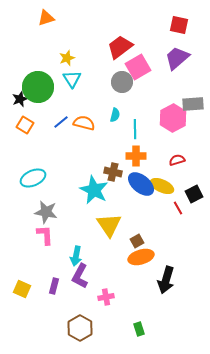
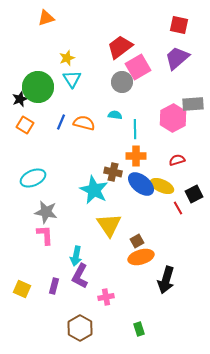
cyan semicircle: rotated 96 degrees counterclockwise
blue line: rotated 28 degrees counterclockwise
